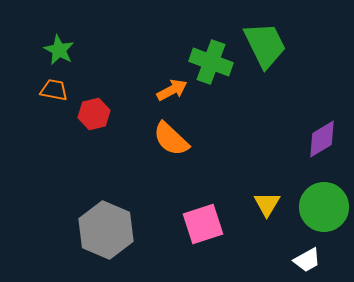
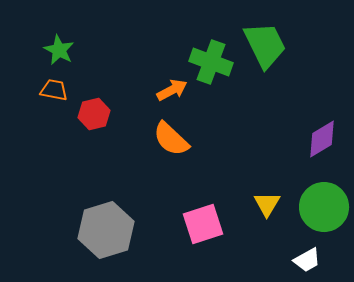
gray hexagon: rotated 20 degrees clockwise
